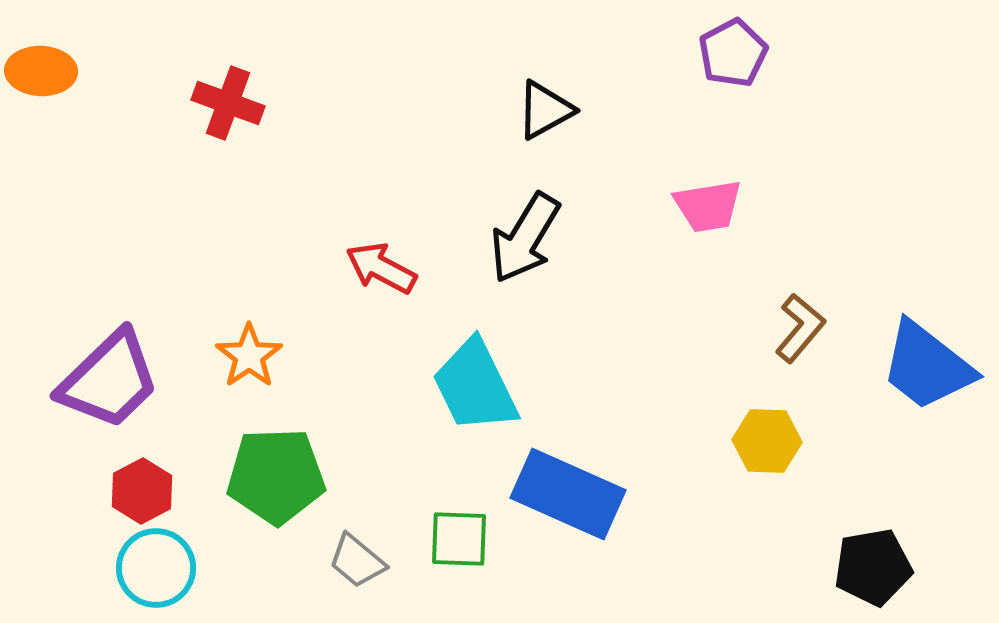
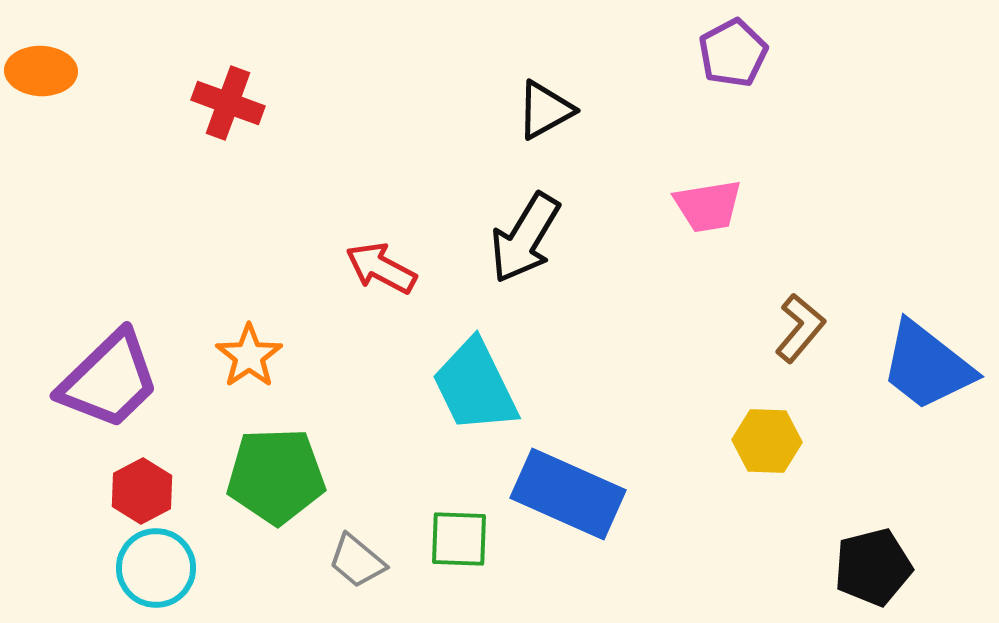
black pentagon: rotated 4 degrees counterclockwise
